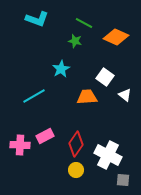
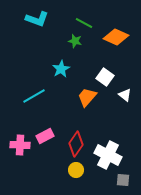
orange trapezoid: rotated 45 degrees counterclockwise
